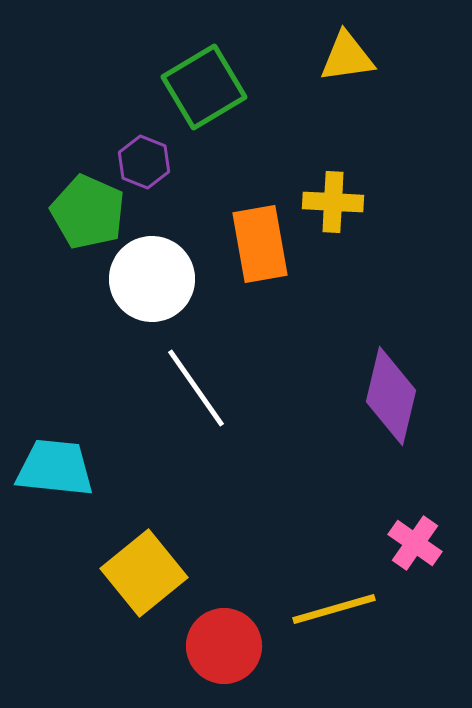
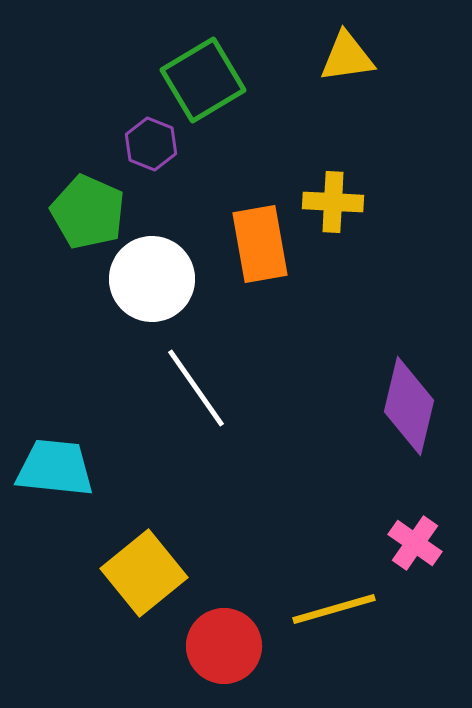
green square: moved 1 px left, 7 px up
purple hexagon: moved 7 px right, 18 px up
purple diamond: moved 18 px right, 10 px down
